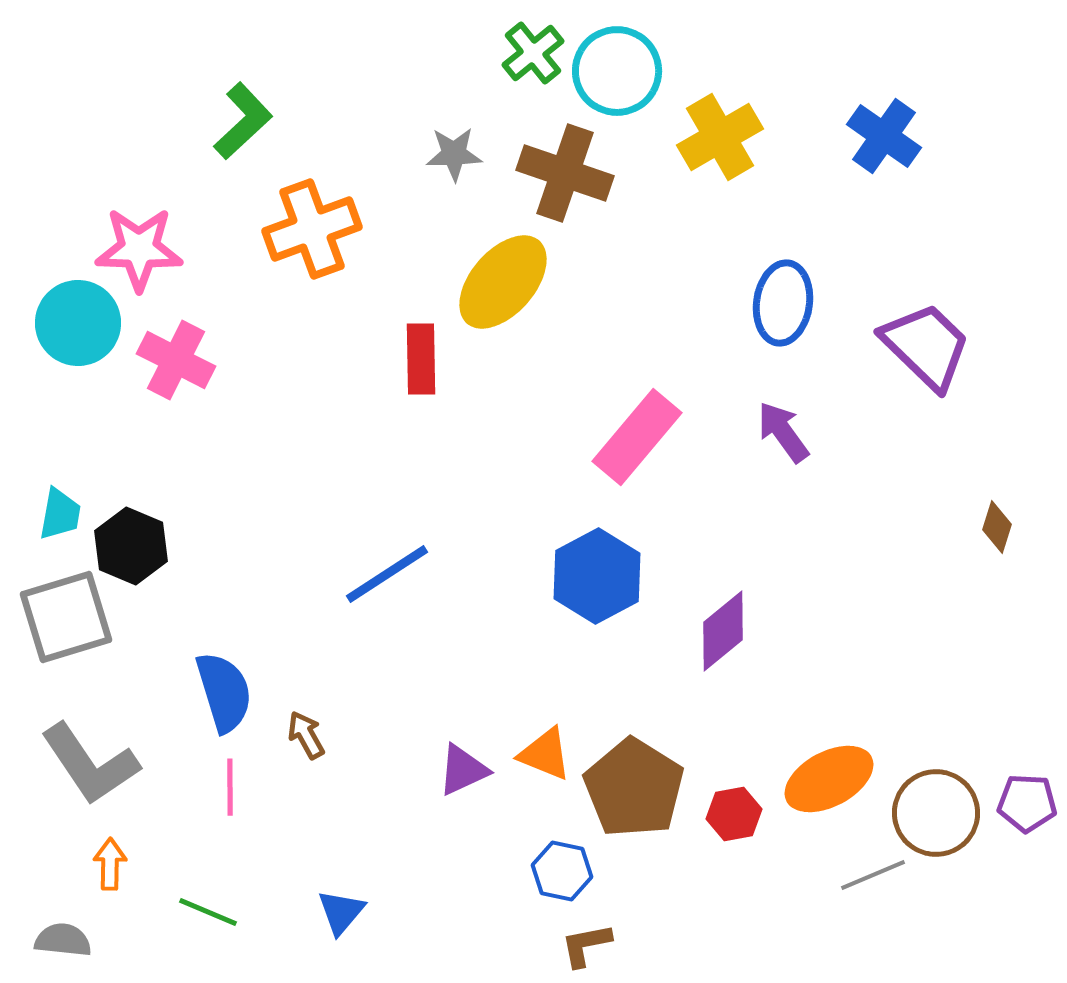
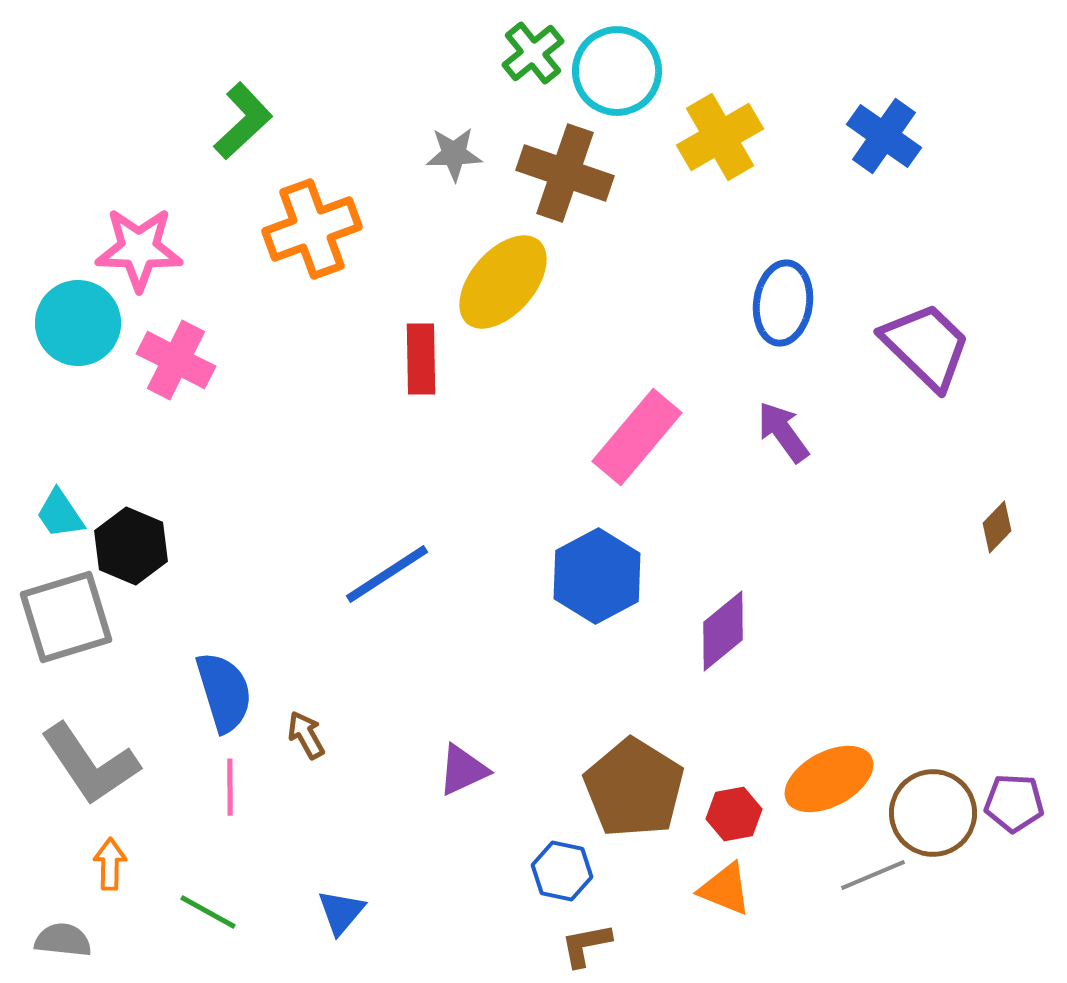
cyan trapezoid at (60, 514): rotated 136 degrees clockwise
brown diamond at (997, 527): rotated 27 degrees clockwise
orange triangle at (545, 754): moved 180 px right, 135 px down
purple pentagon at (1027, 803): moved 13 px left
brown circle at (936, 813): moved 3 px left
green line at (208, 912): rotated 6 degrees clockwise
